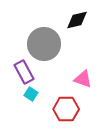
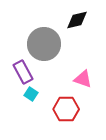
purple rectangle: moved 1 px left
